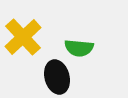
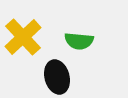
green semicircle: moved 7 px up
